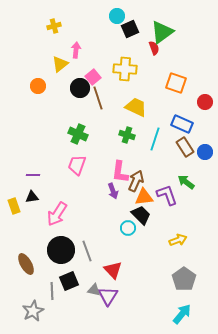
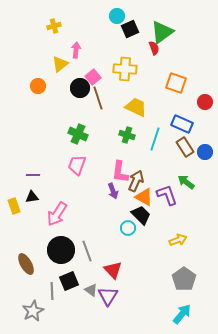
orange triangle at (144, 197): rotated 36 degrees clockwise
gray triangle at (94, 290): moved 3 px left; rotated 24 degrees clockwise
